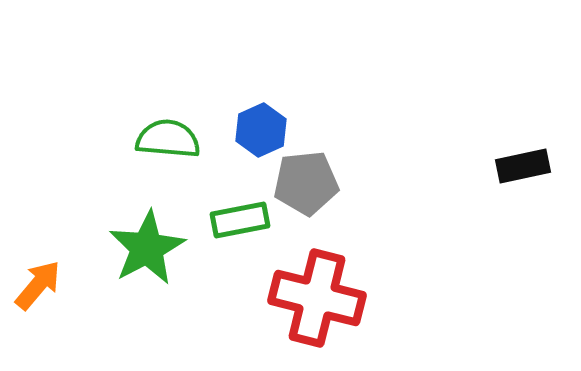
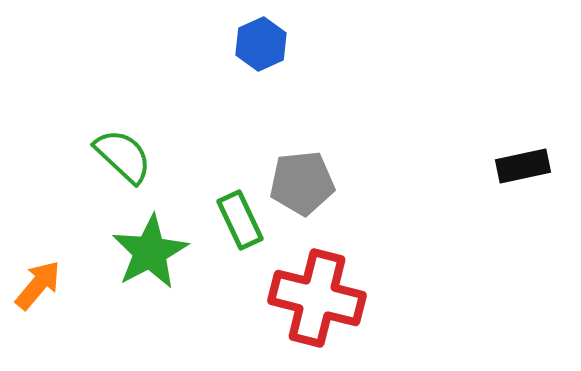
blue hexagon: moved 86 px up
green semicircle: moved 45 px left, 17 px down; rotated 38 degrees clockwise
gray pentagon: moved 4 px left
green rectangle: rotated 76 degrees clockwise
green star: moved 3 px right, 4 px down
